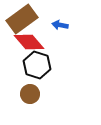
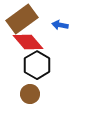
red diamond: moved 1 px left
black hexagon: rotated 12 degrees clockwise
